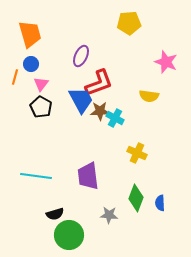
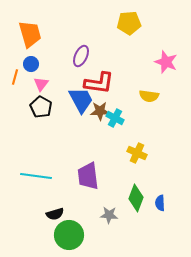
red L-shape: rotated 28 degrees clockwise
